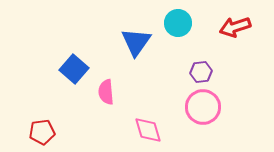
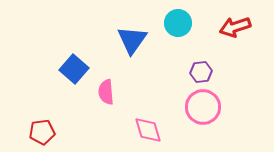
blue triangle: moved 4 px left, 2 px up
